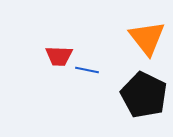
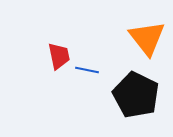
red trapezoid: rotated 104 degrees counterclockwise
black pentagon: moved 8 px left
